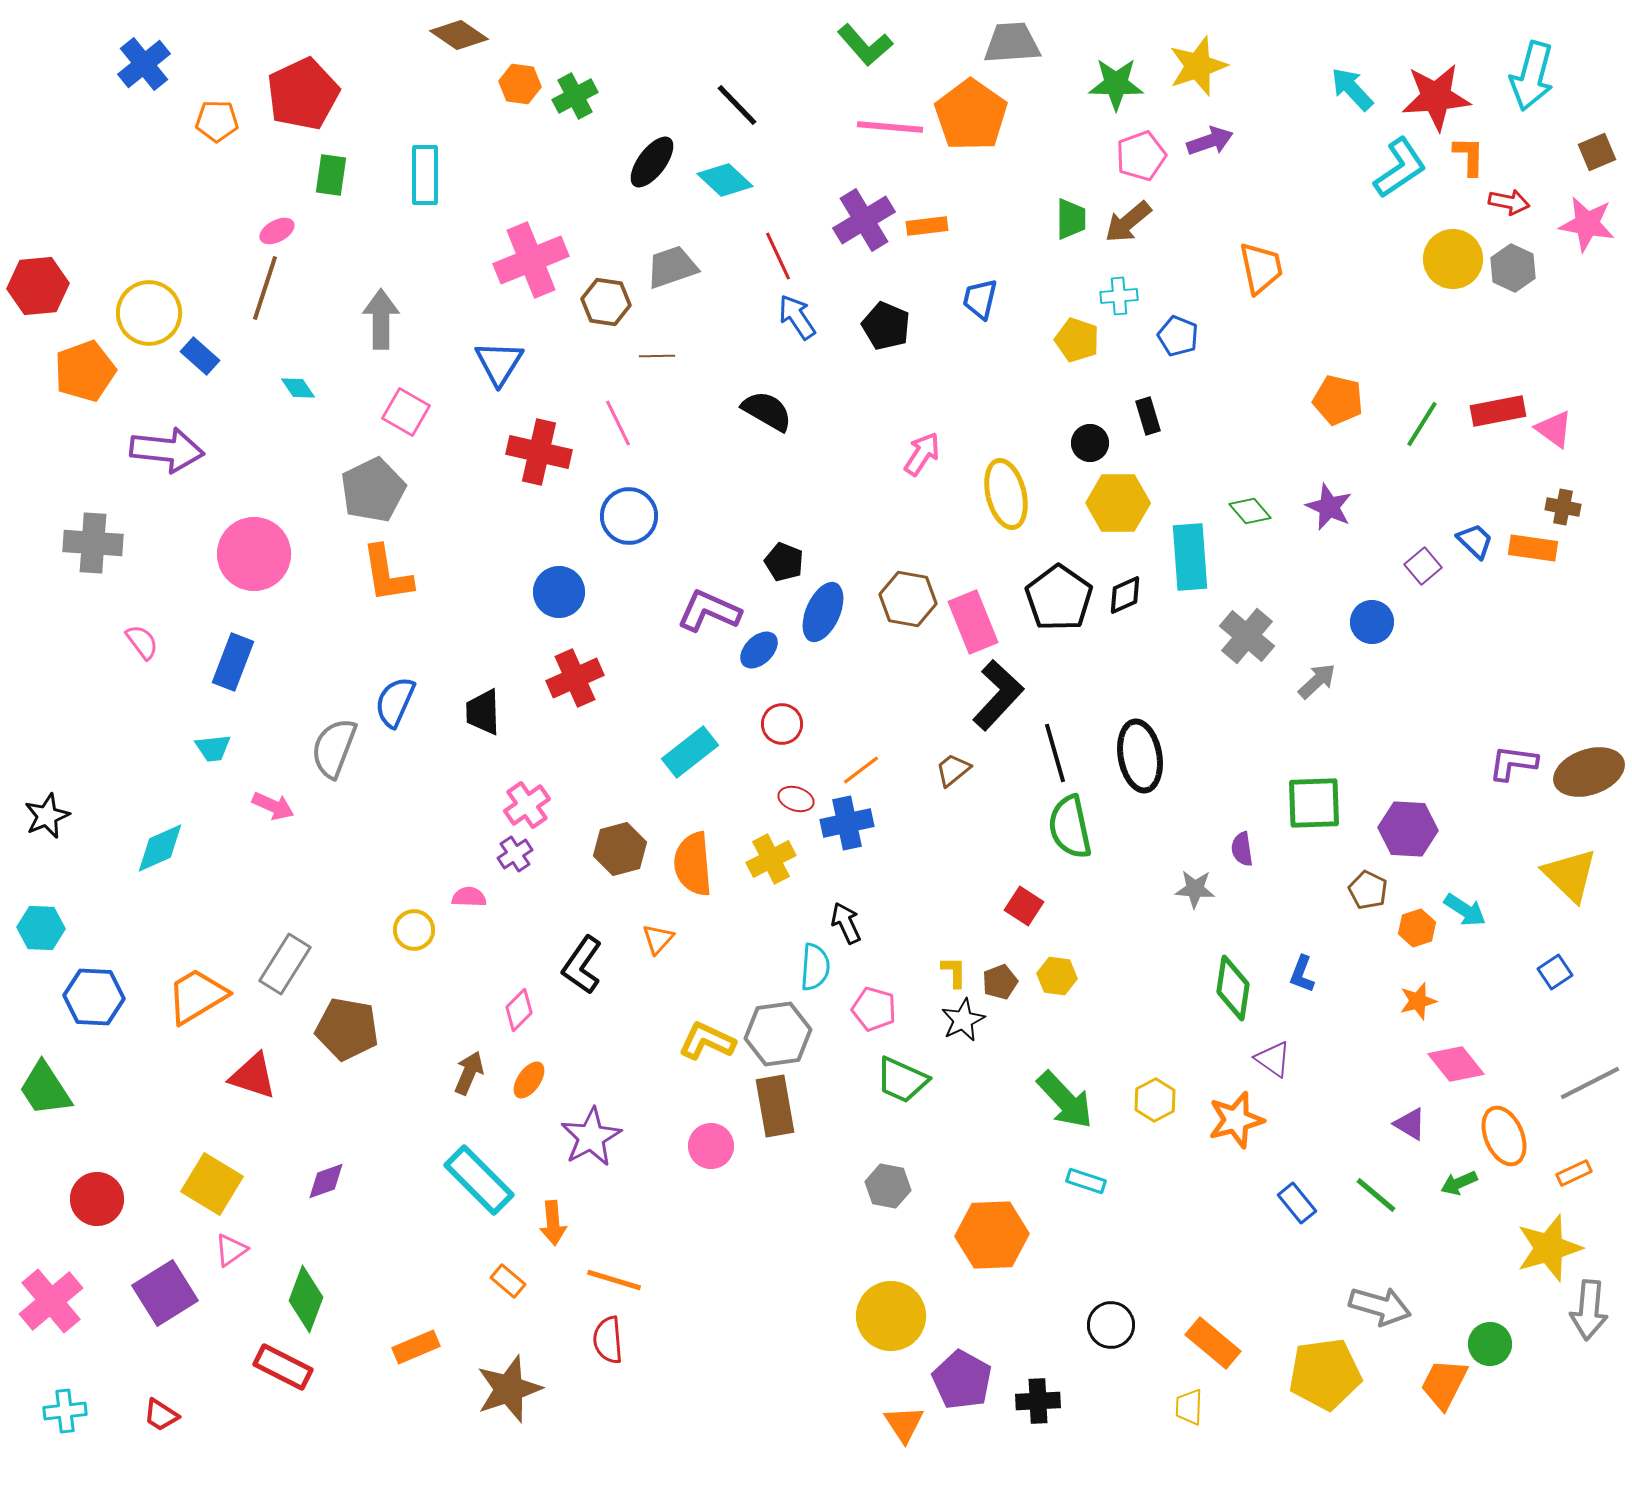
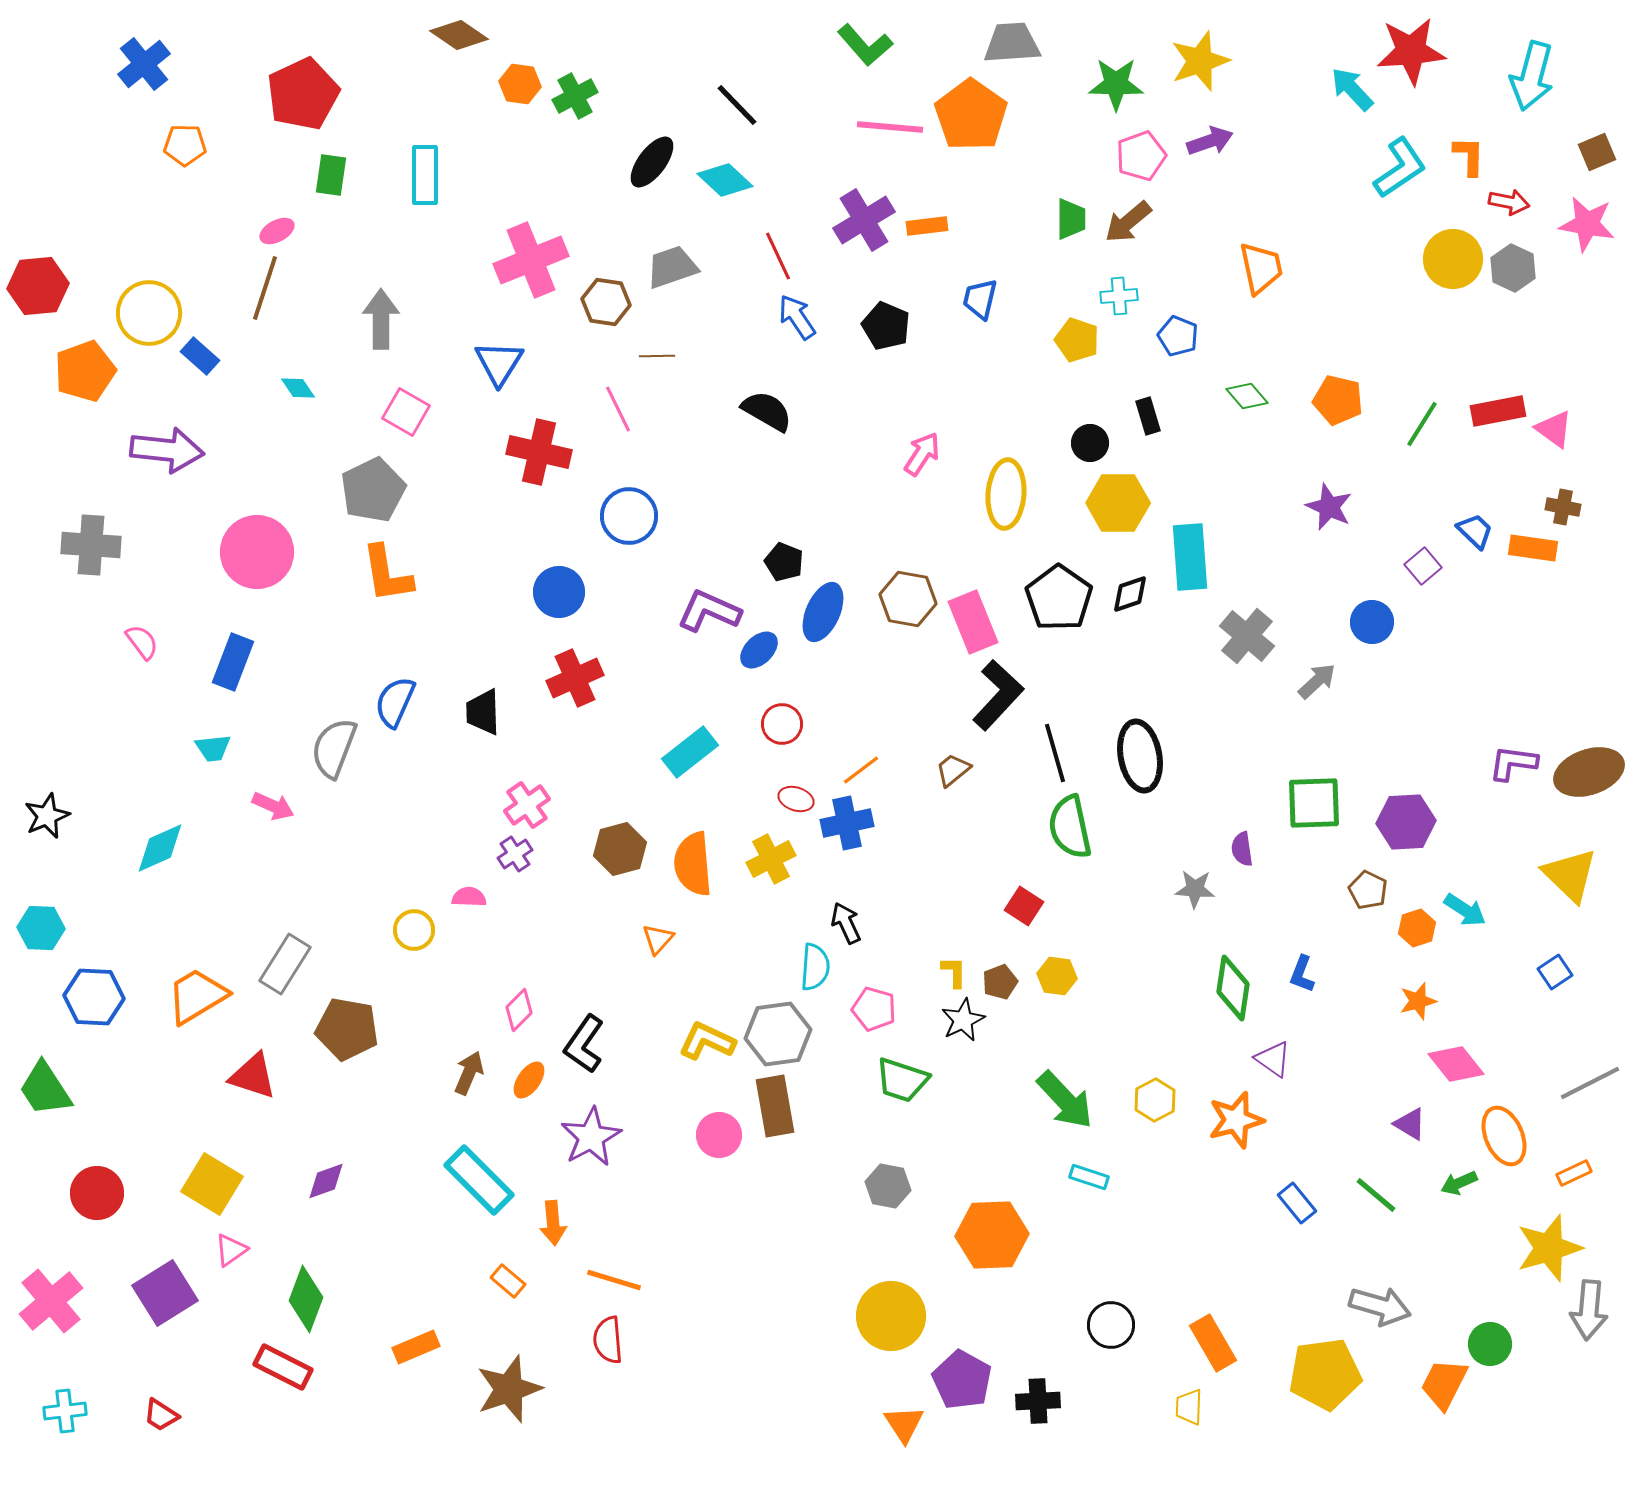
yellow star at (1198, 66): moved 2 px right, 5 px up
red star at (1436, 97): moved 25 px left, 46 px up
orange pentagon at (217, 121): moved 32 px left, 24 px down
pink line at (618, 423): moved 14 px up
yellow ellipse at (1006, 494): rotated 18 degrees clockwise
green diamond at (1250, 511): moved 3 px left, 115 px up
blue trapezoid at (1475, 541): moved 10 px up
gray cross at (93, 543): moved 2 px left, 2 px down
pink circle at (254, 554): moved 3 px right, 2 px up
black diamond at (1125, 595): moved 5 px right, 1 px up; rotated 6 degrees clockwise
purple hexagon at (1408, 829): moved 2 px left, 7 px up; rotated 6 degrees counterclockwise
black L-shape at (582, 965): moved 2 px right, 79 px down
green trapezoid at (902, 1080): rotated 6 degrees counterclockwise
pink circle at (711, 1146): moved 8 px right, 11 px up
cyan rectangle at (1086, 1181): moved 3 px right, 4 px up
red circle at (97, 1199): moved 6 px up
orange rectangle at (1213, 1343): rotated 20 degrees clockwise
